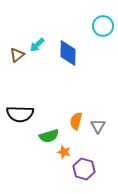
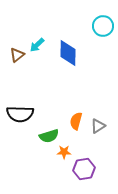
gray triangle: rotated 28 degrees clockwise
orange star: rotated 16 degrees counterclockwise
purple hexagon: rotated 25 degrees counterclockwise
